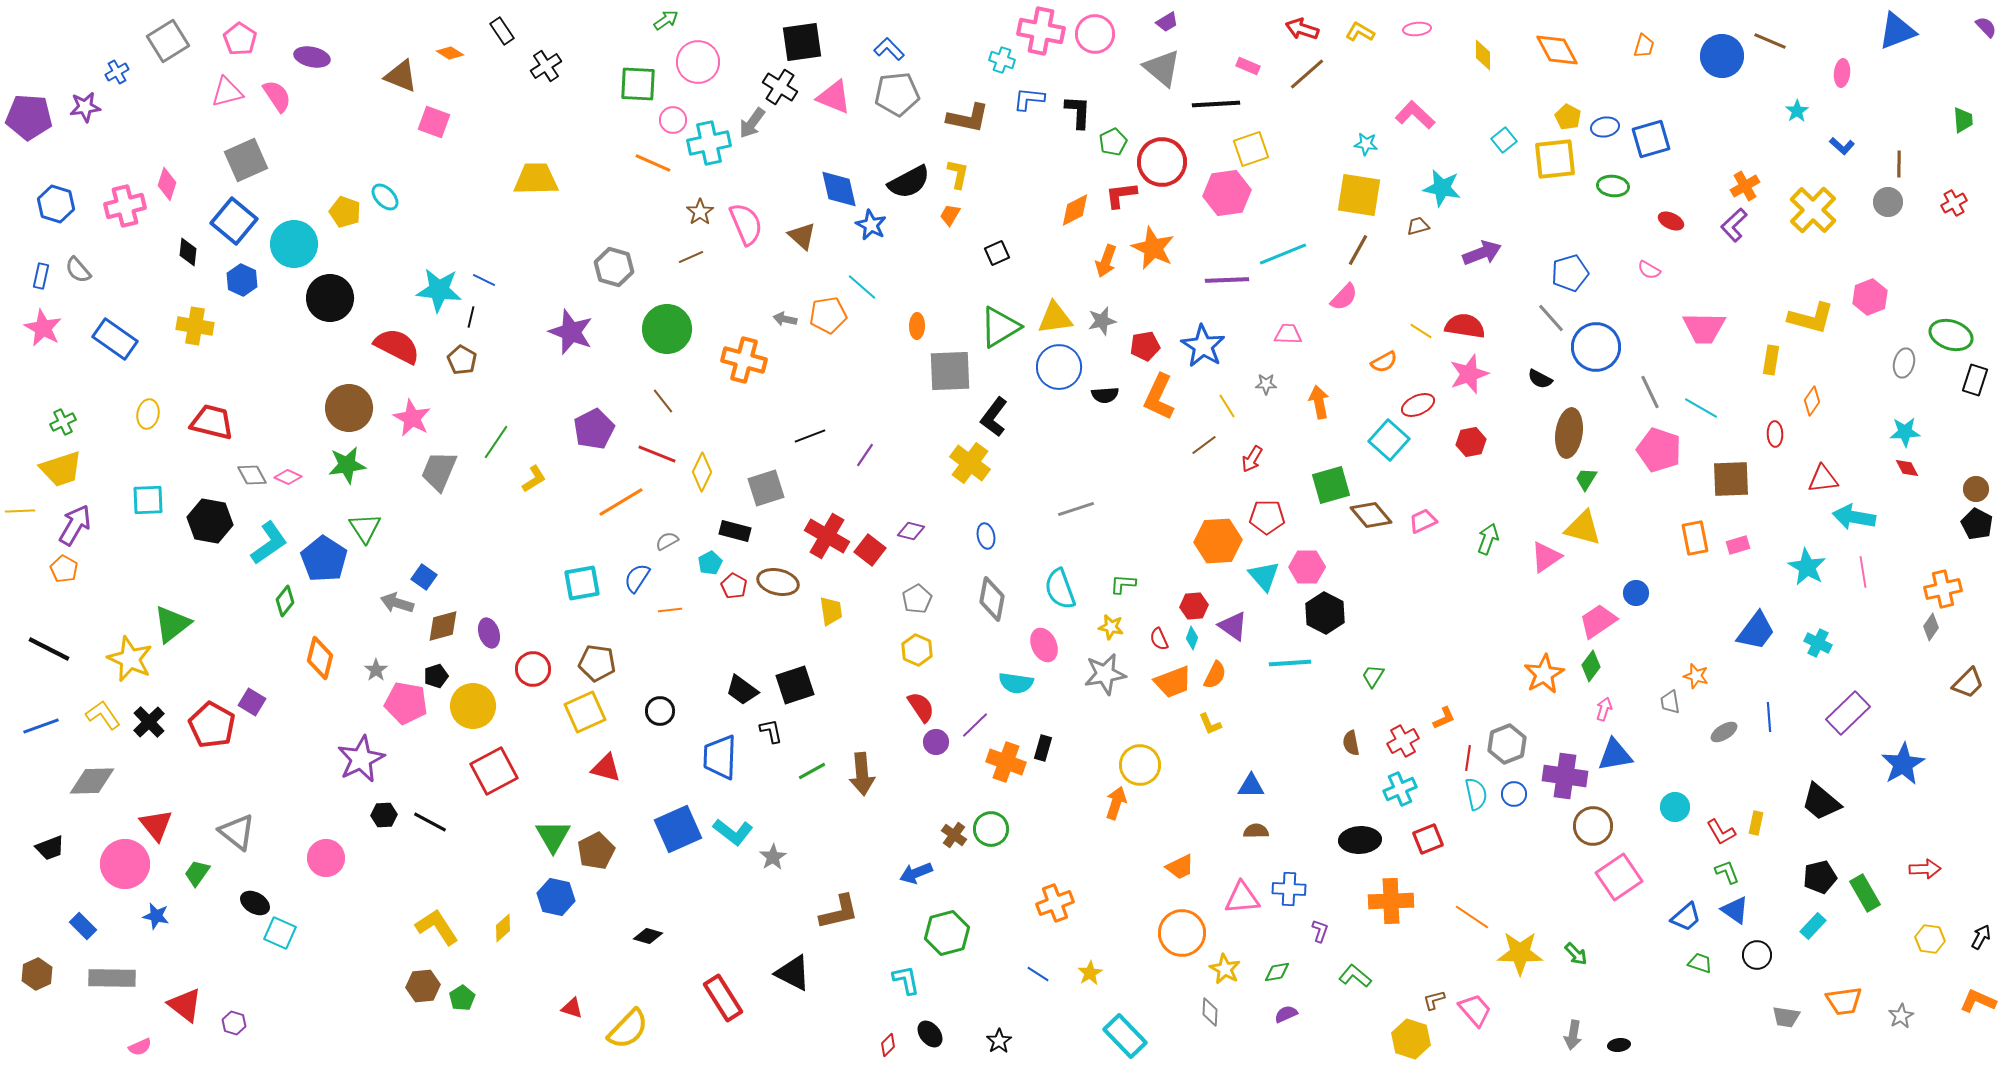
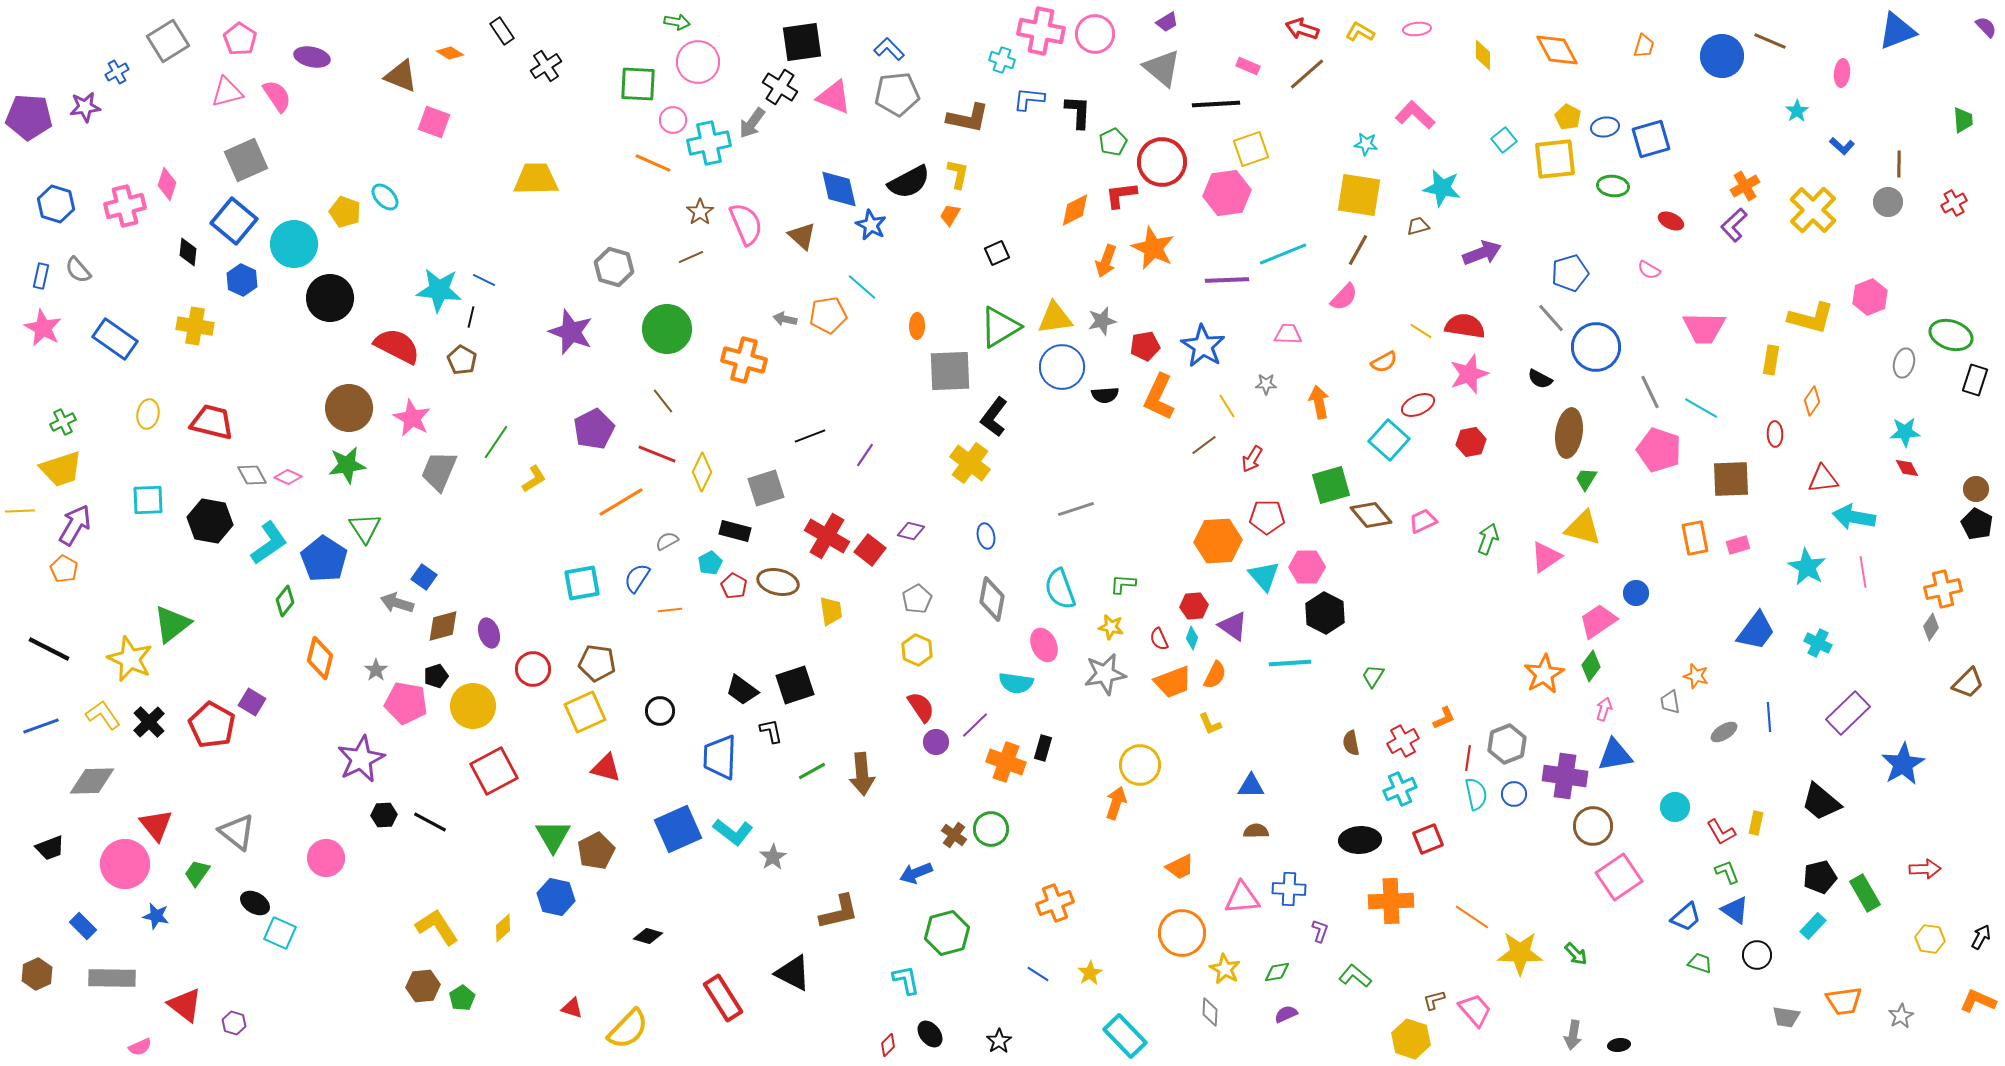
green arrow at (666, 20): moved 11 px right, 2 px down; rotated 45 degrees clockwise
blue circle at (1059, 367): moved 3 px right
